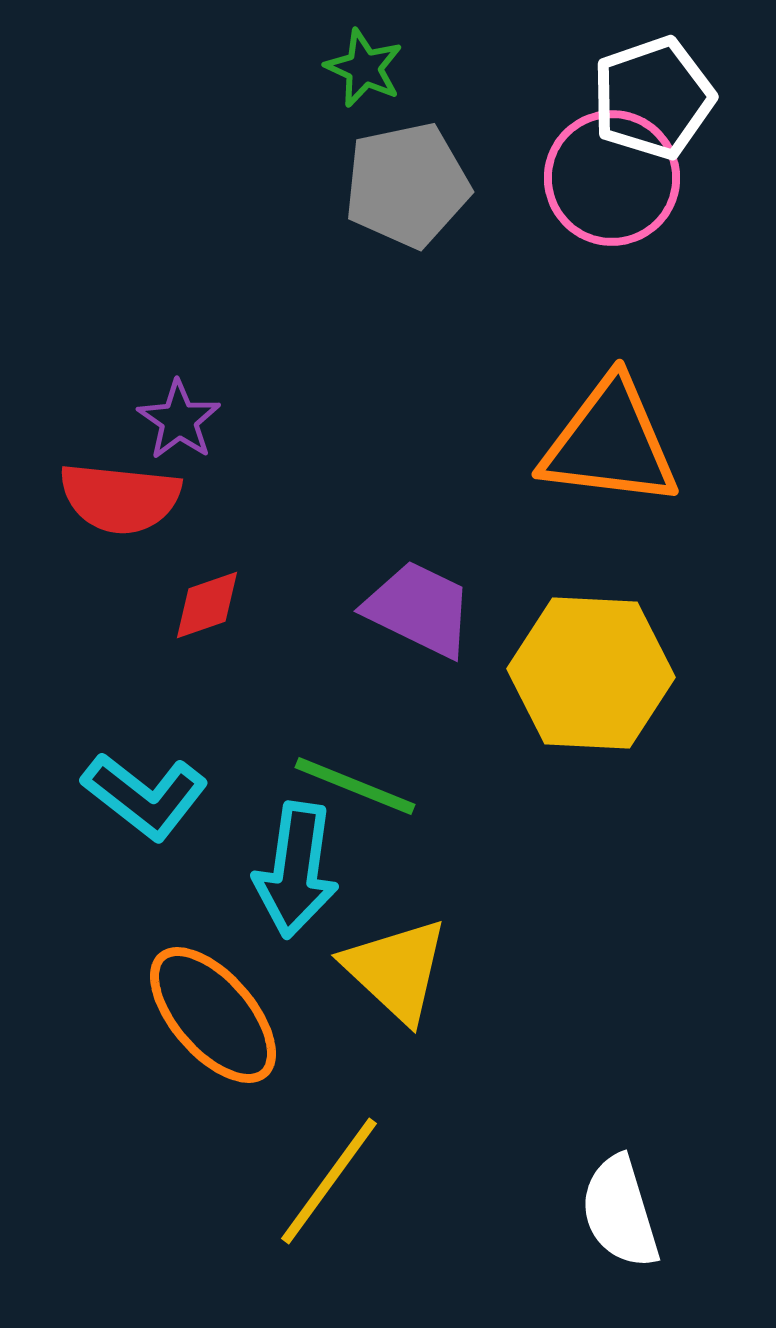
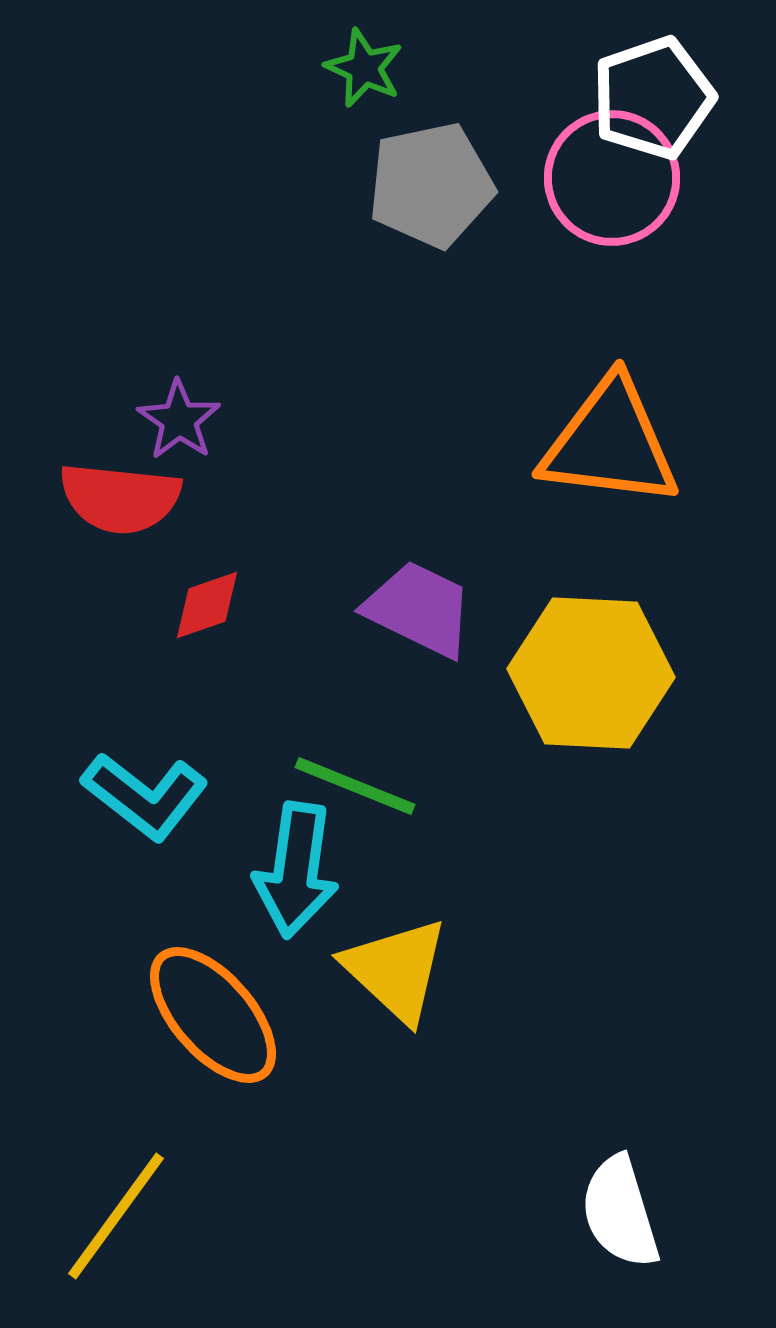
gray pentagon: moved 24 px right
yellow line: moved 213 px left, 35 px down
